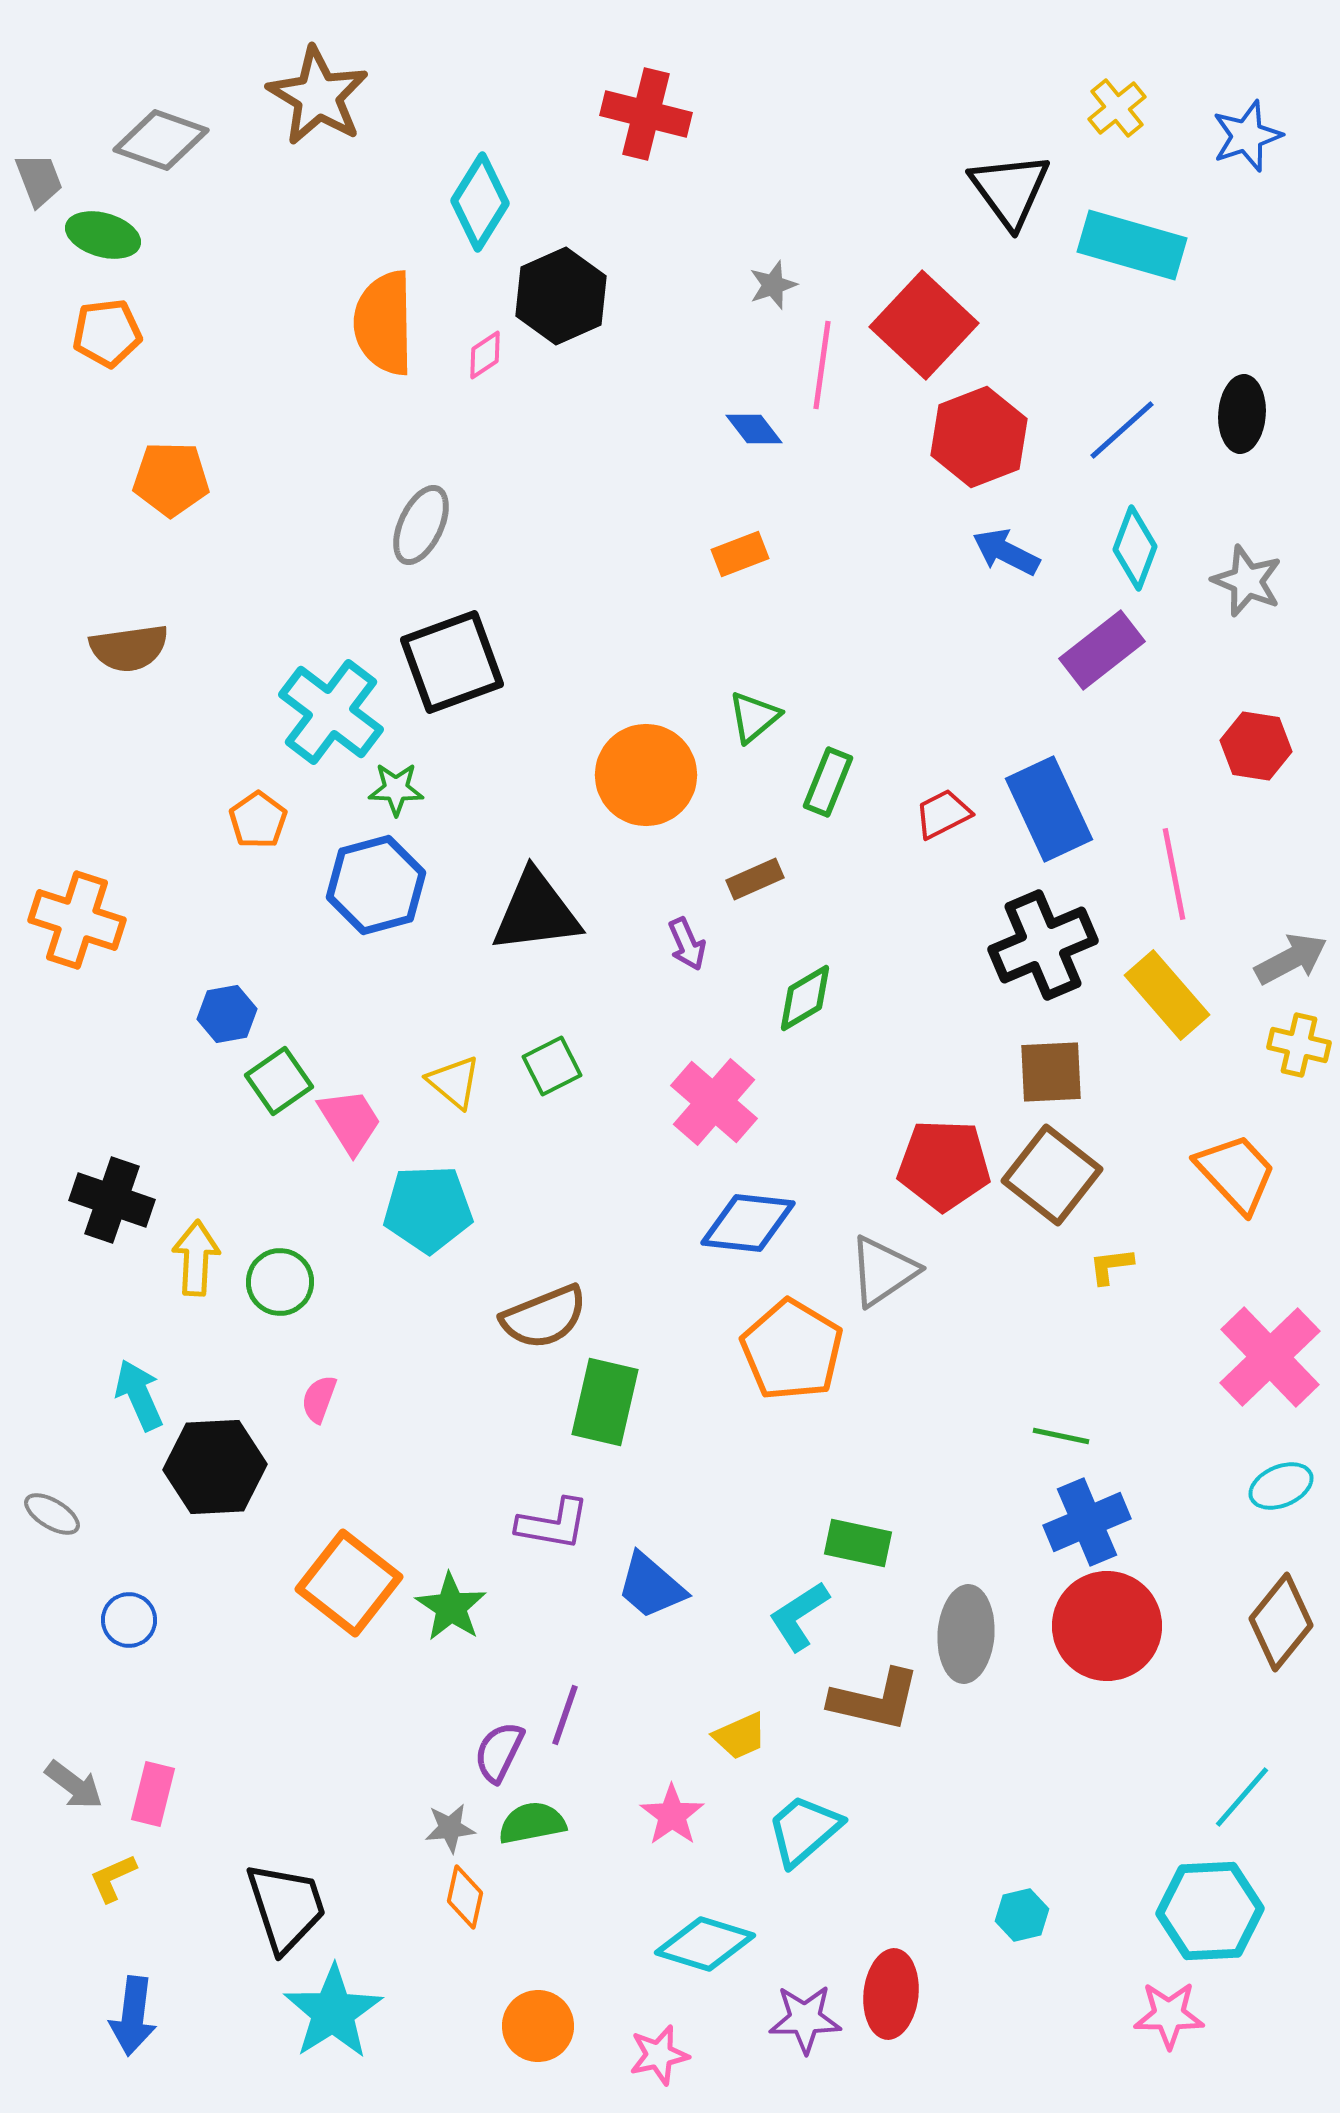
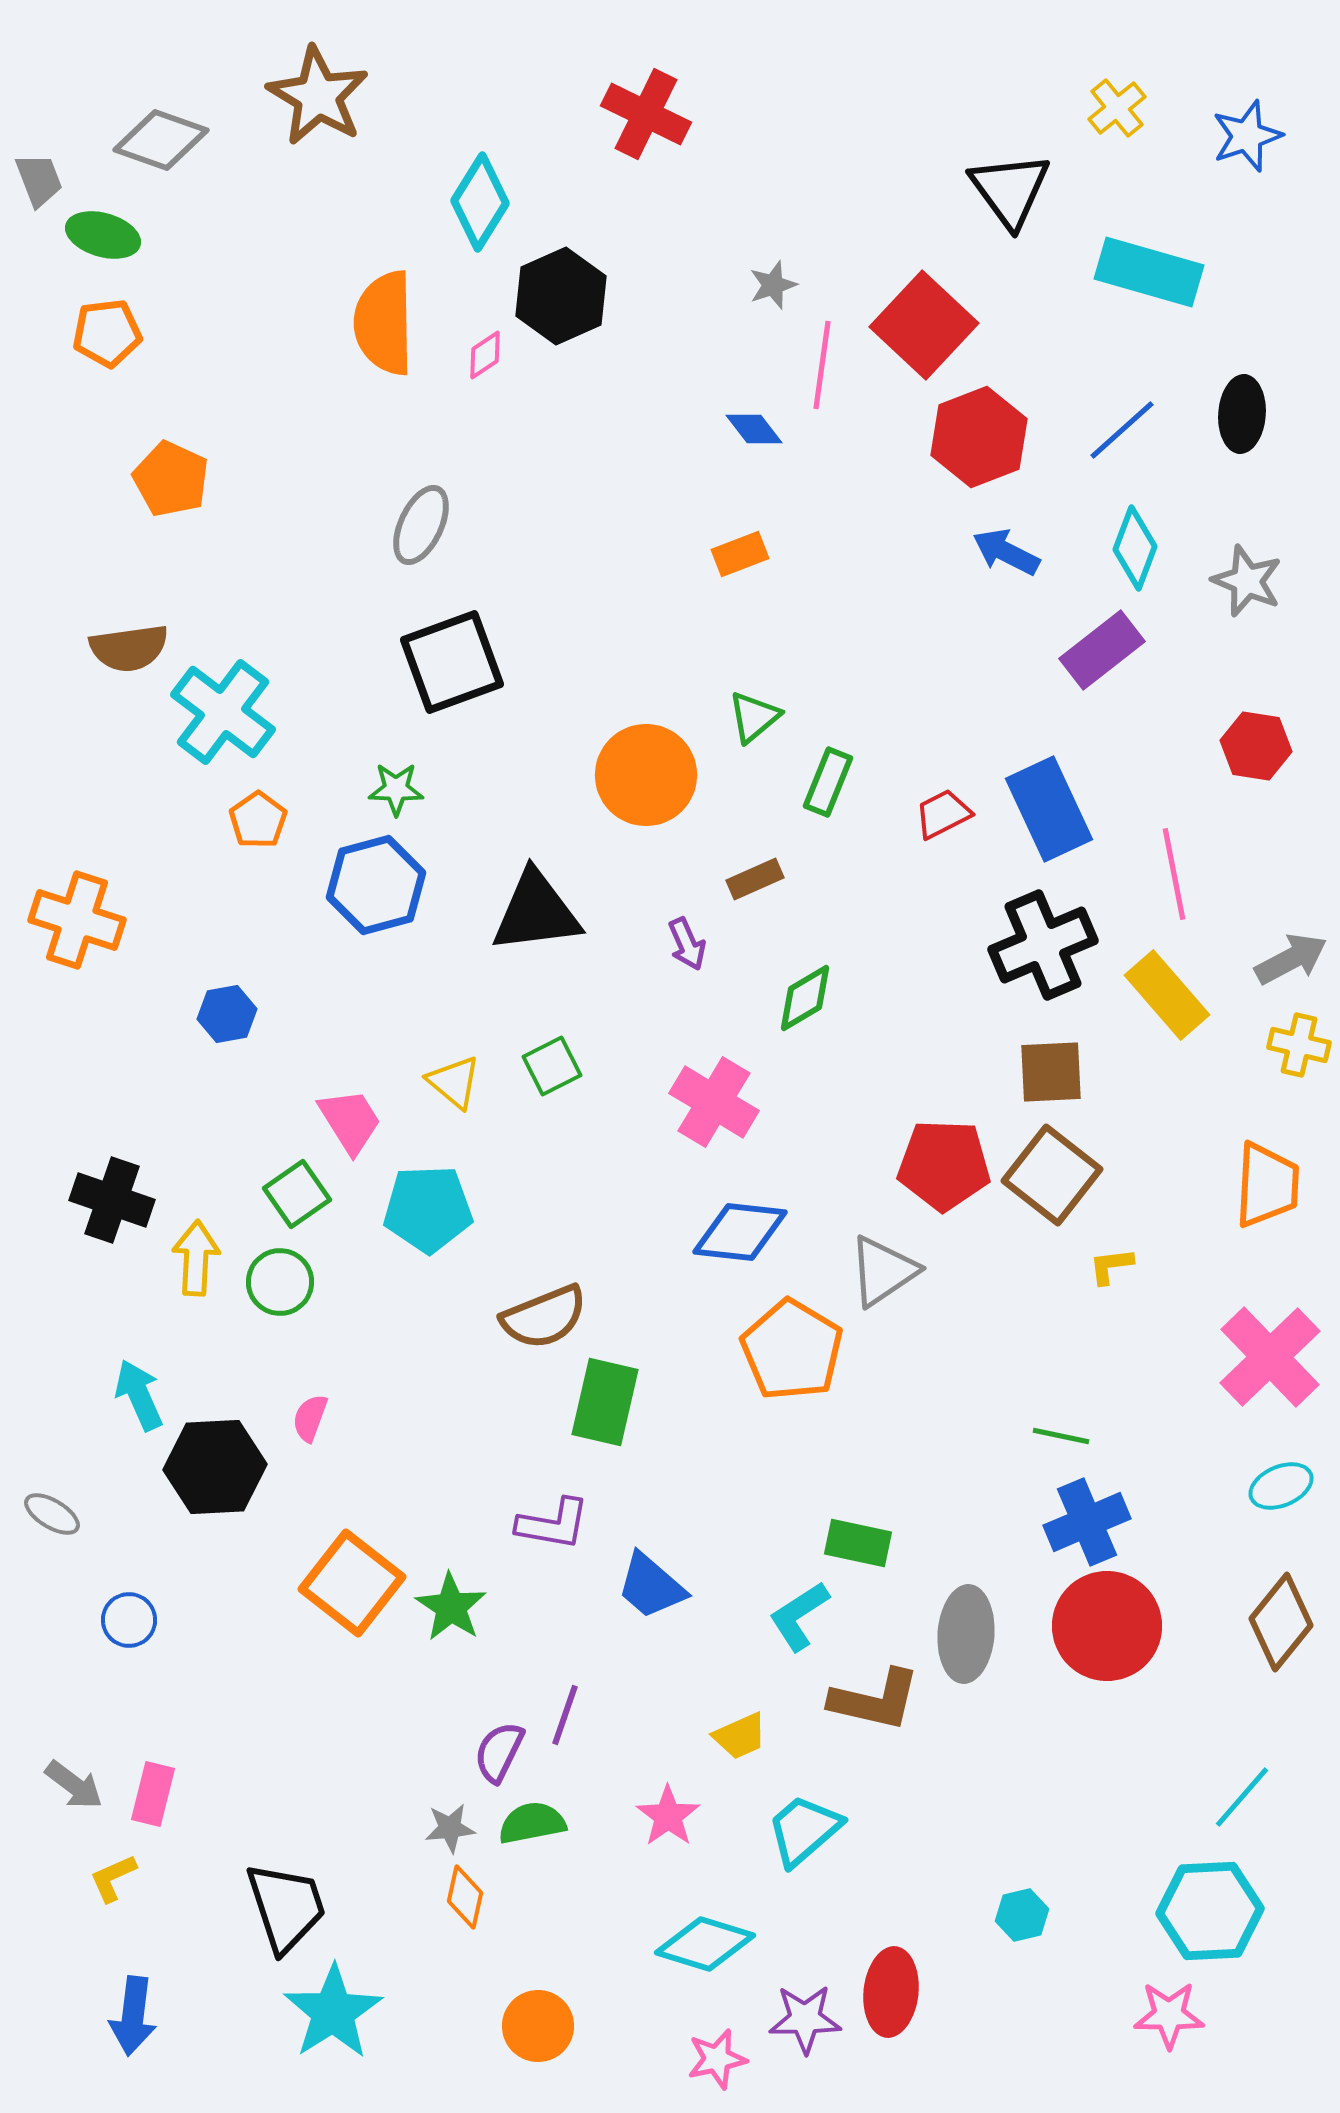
red cross at (646, 114): rotated 12 degrees clockwise
cyan rectangle at (1132, 245): moved 17 px right, 27 px down
orange pentagon at (171, 479): rotated 24 degrees clockwise
cyan cross at (331, 712): moved 108 px left
green square at (279, 1081): moved 18 px right, 113 px down
pink cross at (714, 1102): rotated 10 degrees counterclockwise
orange trapezoid at (1236, 1173): moved 31 px right, 12 px down; rotated 46 degrees clockwise
blue diamond at (748, 1223): moved 8 px left, 9 px down
pink semicircle at (319, 1399): moved 9 px left, 19 px down
orange square at (349, 1583): moved 3 px right
pink star at (672, 1815): moved 4 px left, 1 px down
red ellipse at (891, 1994): moved 2 px up
pink star at (659, 2055): moved 58 px right, 4 px down
